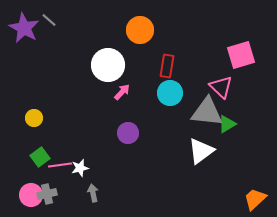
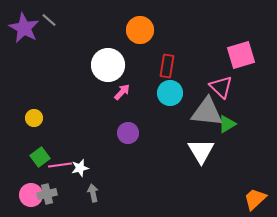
white triangle: rotated 24 degrees counterclockwise
